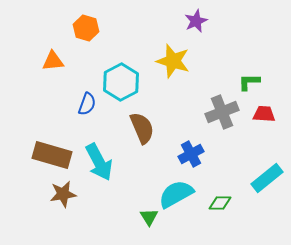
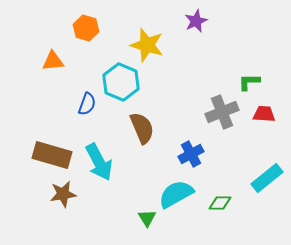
yellow star: moved 26 px left, 16 px up
cyan hexagon: rotated 9 degrees counterclockwise
green triangle: moved 2 px left, 1 px down
